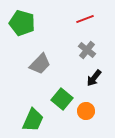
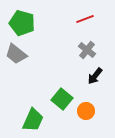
gray trapezoid: moved 24 px left, 10 px up; rotated 85 degrees clockwise
black arrow: moved 1 px right, 2 px up
